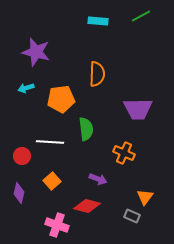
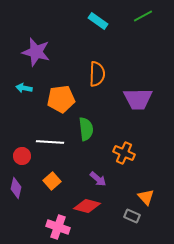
green line: moved 2 px right
cyan rectangle: rotated 30 degrees clockwise
cyan arrow: moved 2 px left; rotated 28 degrees clockwise
purple trapezoid: moved 10 px up
purple arrow: rotated 18 degrees clockwise
purple diamond: moved 3 px left, 5 px up
orange triangle: moved 1 px right; rotated 18 degrees counterclockwise
pink cross: moved 1 px right, 2 px down
